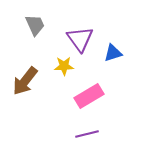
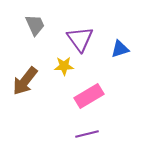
blue triangle: moved 7 px right, 4 px up
